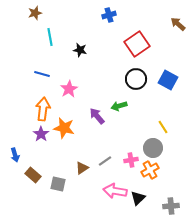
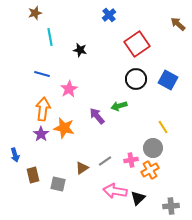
blue cross: rotated 24 degrees counterclockwise
brown rectangle: rotated 35 degrees clockwise
